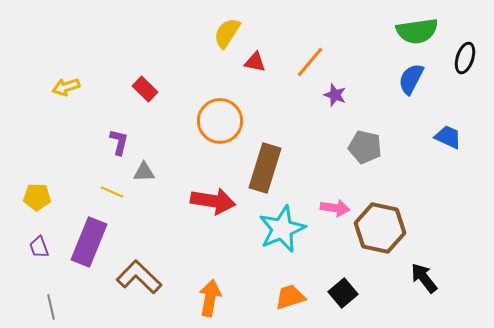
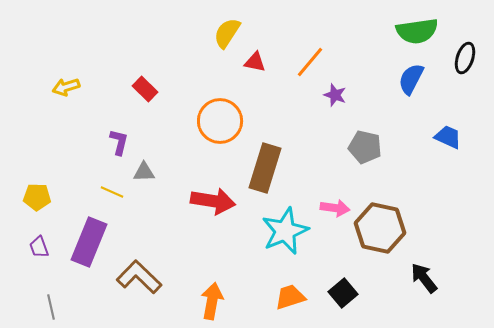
cyan star: moved 3 px right, 2 px down
orange arrow: moved 2 px right, 3 px down
